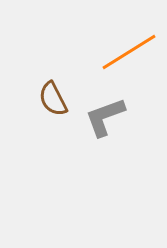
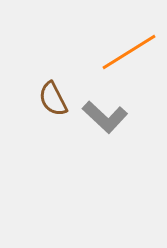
gray L-shape: rotated 117 degrees counterclockwise
